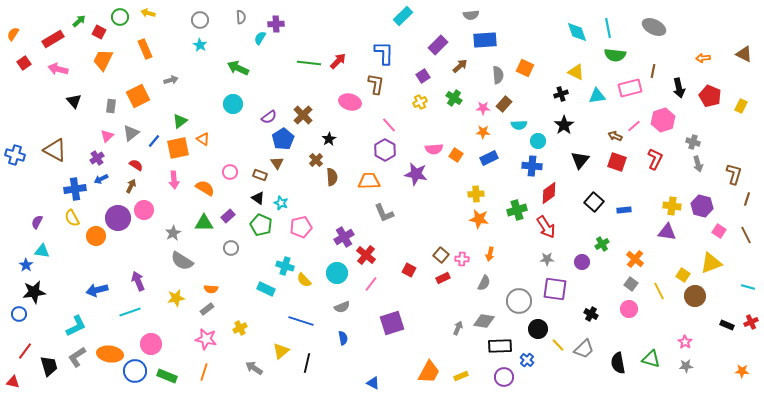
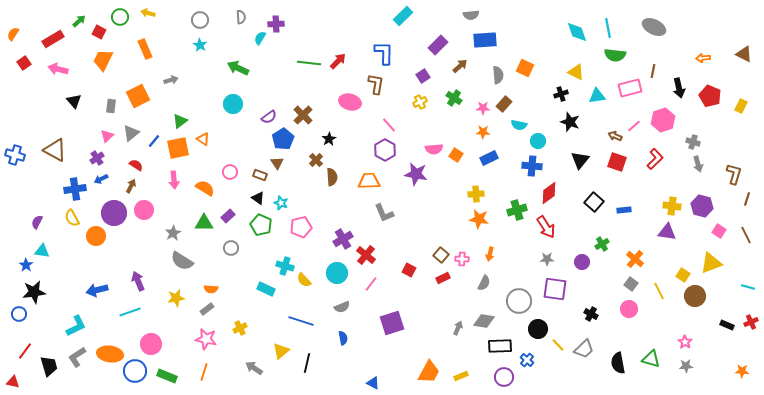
cyan semicircle at (519, 125): rotated 14 degrees clockwise
black star at (564, 125): moved 6 px right, 3 px up; rotated 18 degrees counterclockwise
red L-shape at (655, 159): rotated 20 degrees clockwise
purple circle at (118, 218): moved 4 px left, 5 px up
purple cross at (344, 237): moved 1 px left, 2 px down
